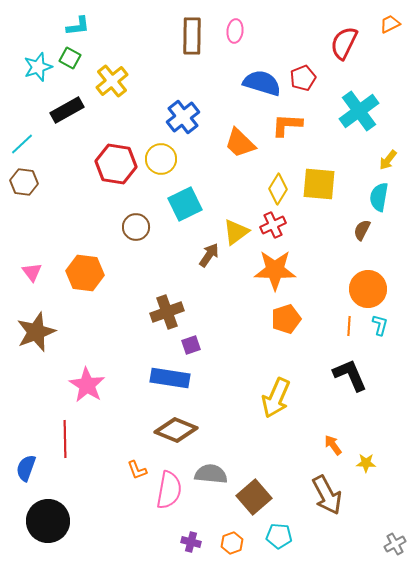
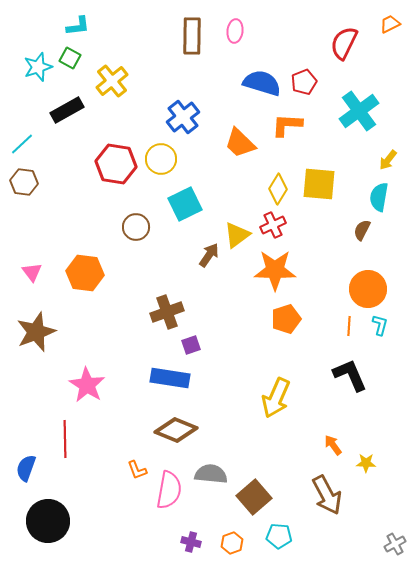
red pentagon at (303, 78): moved 1 px right, 4 px down
yellow triangle at (236, 232): moved 1 px right, 3 px down
